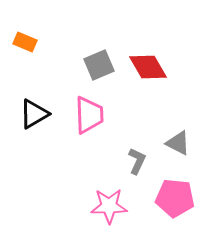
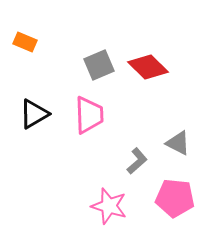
red diamond: rotated 15 degrees counterclockwise
gray L-shape: rotated 24 degrees clockwise
pink star: rotated 18 degrees clockwise
